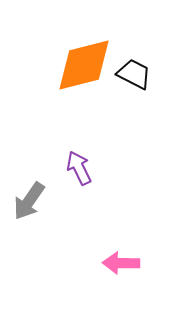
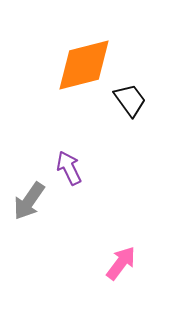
black trapezoid: moved 4 px left, 26 px down; rotated 27 degrees clockwise
purple arrow: moved 10 px left
pink arrow: rotated 126 degrees clockwise
